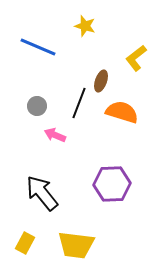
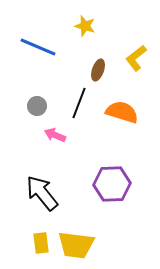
brown ellipse: moved 3 px left, 11 px up
yellow rectangle: moved 16 px right; rotated 35 degrees counterclockwise
